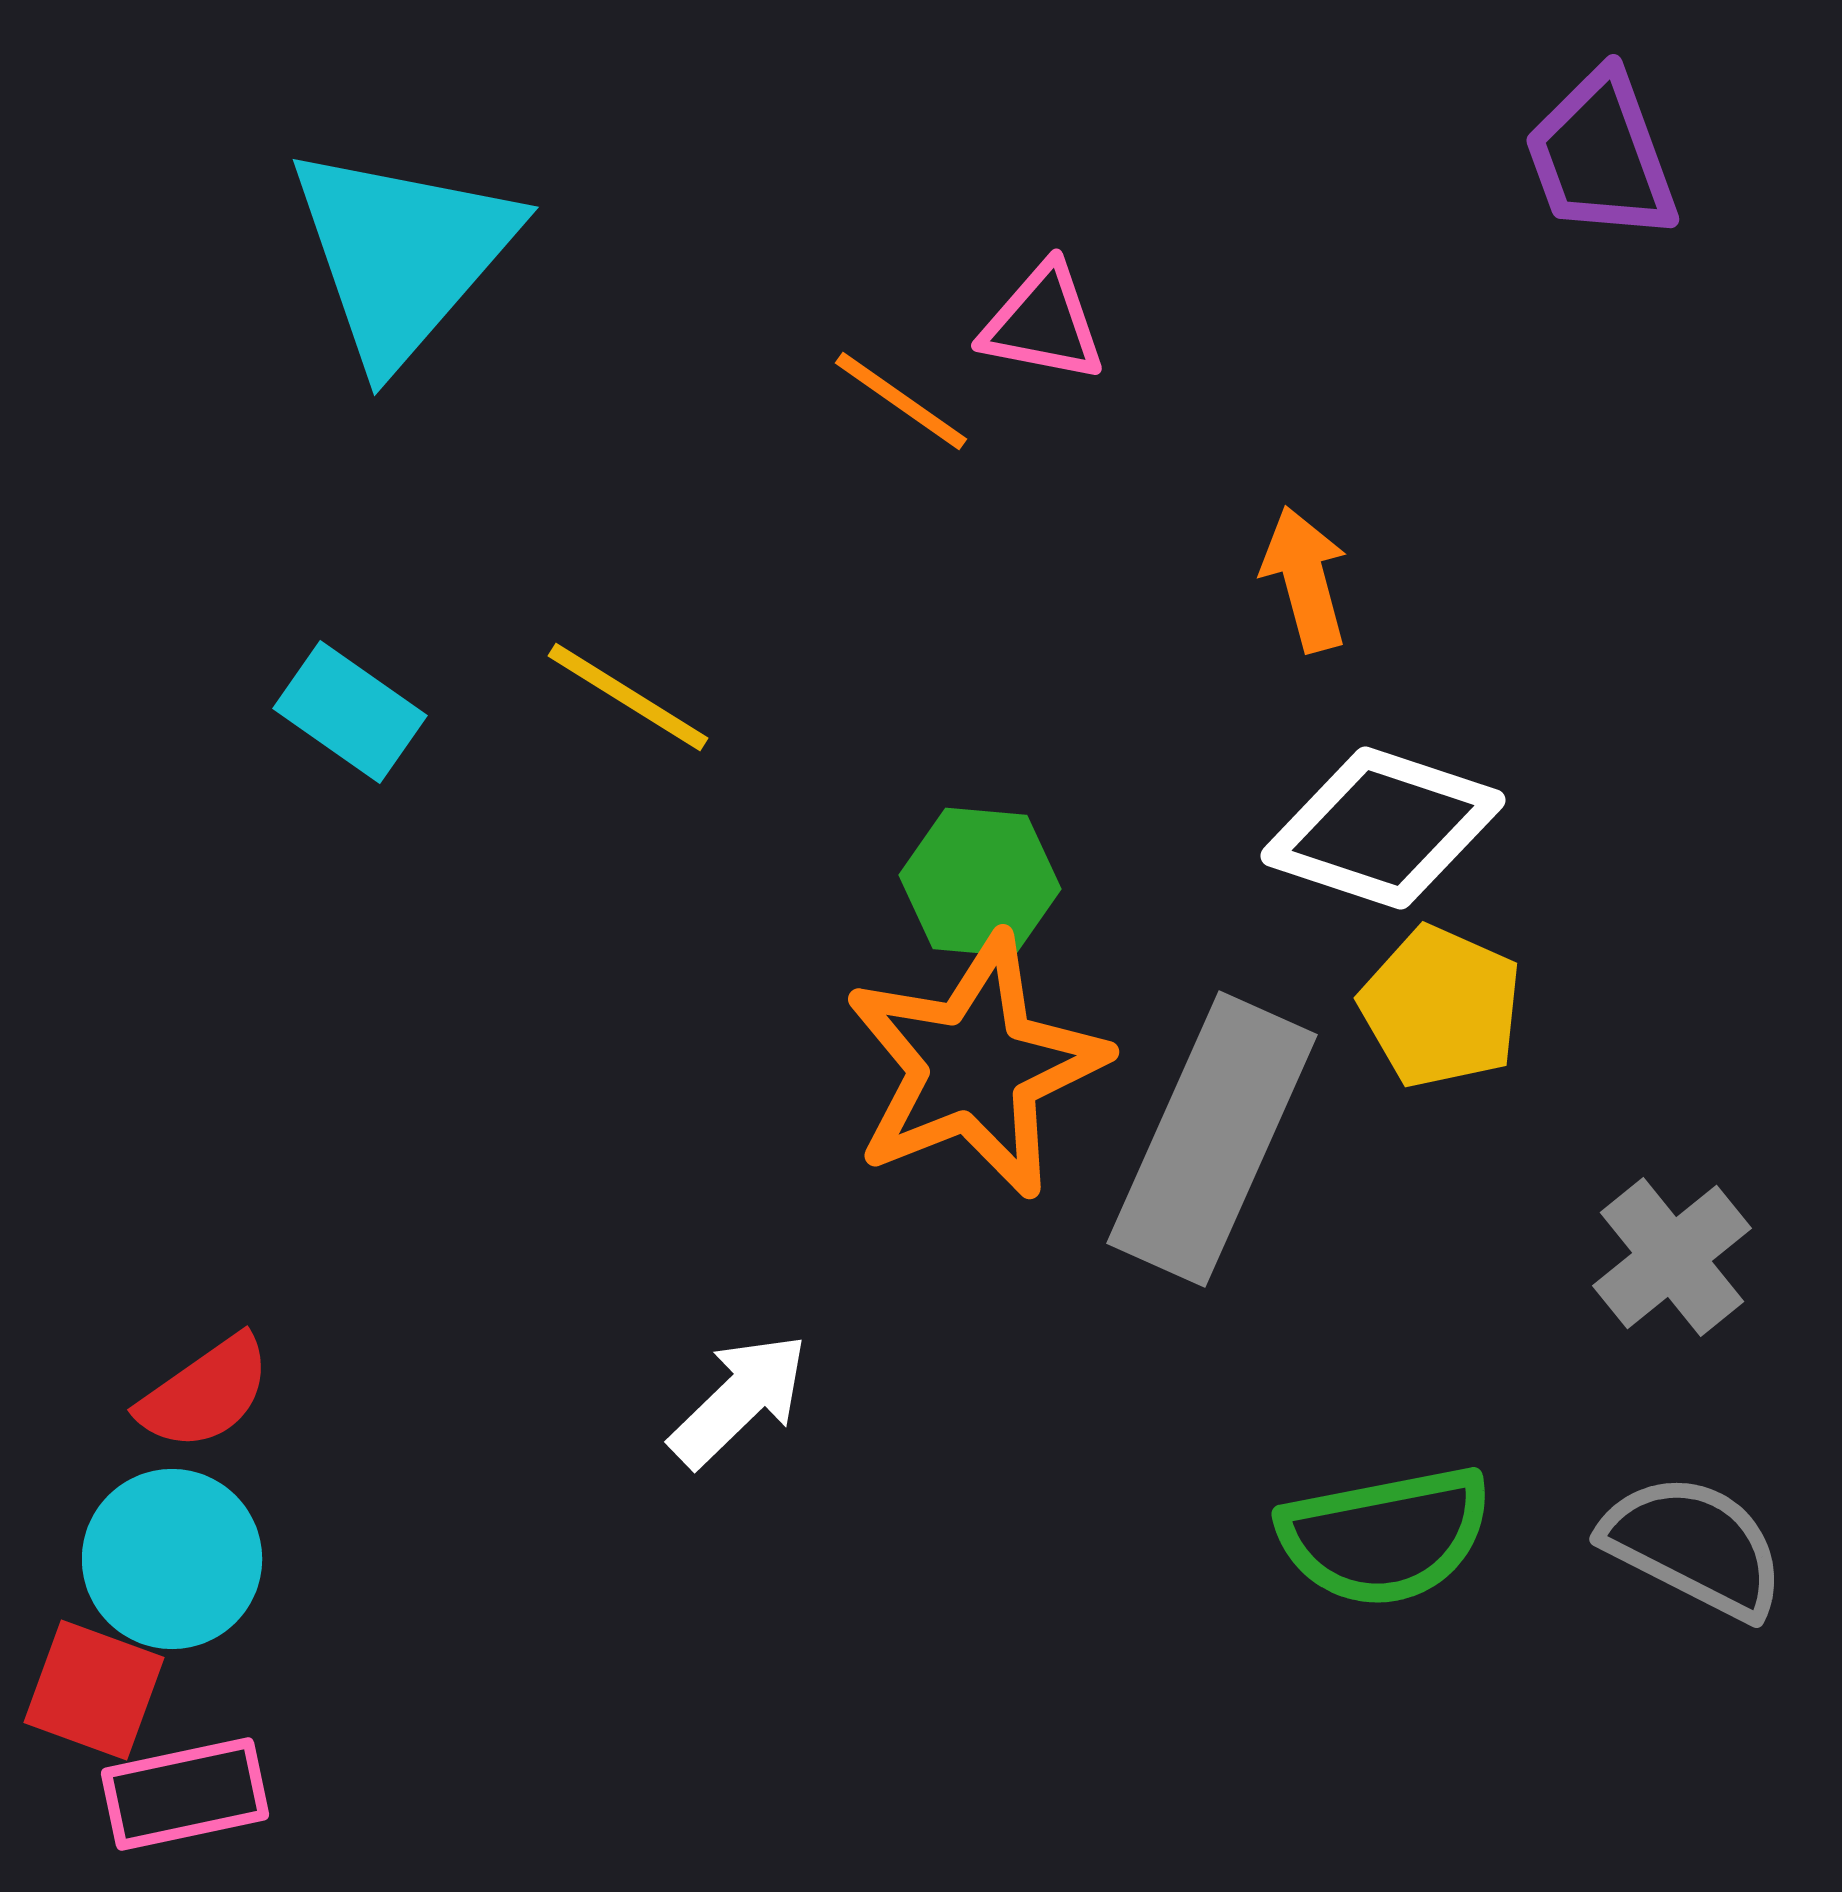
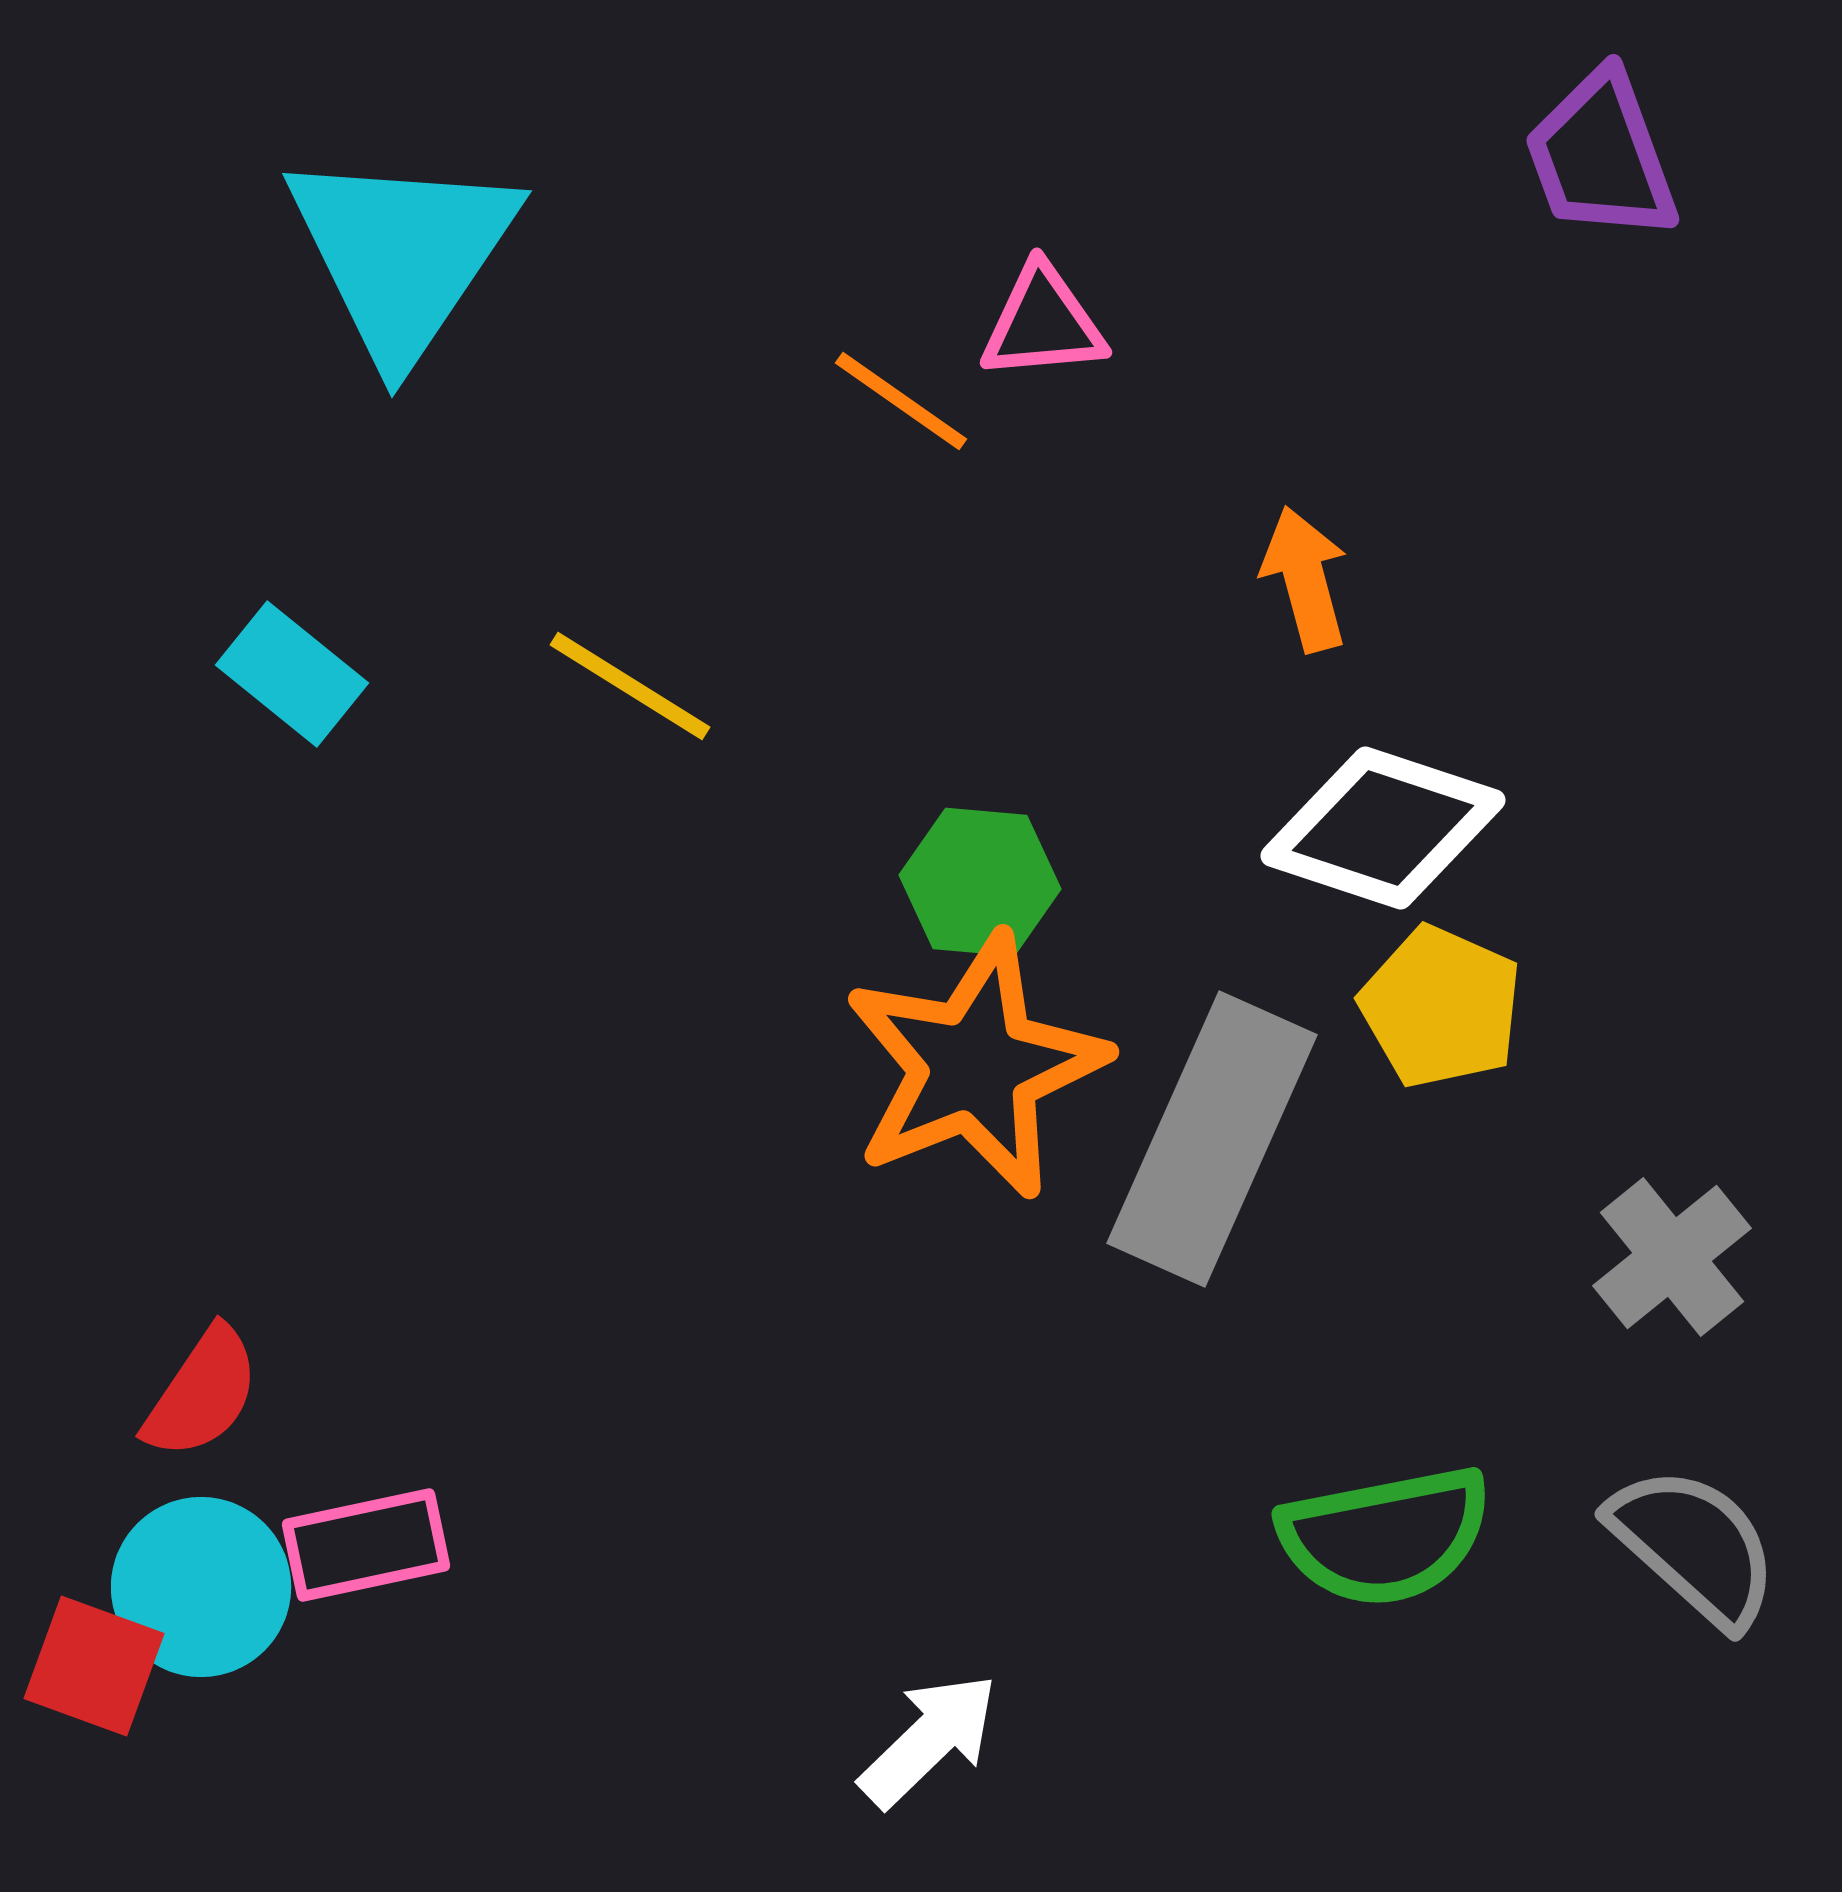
cyan triangle: rotated 7 degrees counterclockwise
pink triangle: rotated 16 degrees counterclockwise
yellow line: moved 2 px right, 11 px up
cyan rectangle: moved 58 px left, 38 px up; rotated 4 degrees clockwise
red semicircle: moved 3 px left; rotated 21 degrees counterclockwise
white arrow: moved 190 px right, 340 px down
gray semicircle: rotated 15 degrees clockwise
cyan circle: moved 29 px right, 28 px down
red square: moved 24 px up
pink rectangle: moved 181 px right, 249 px up
